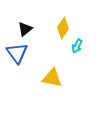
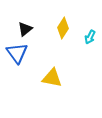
cyan arrow: moved 13 px right, 9 px up
